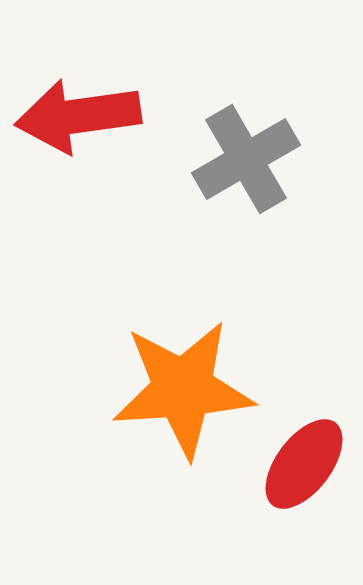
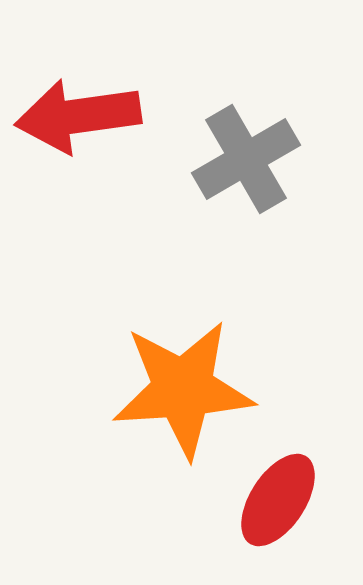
red ellipse: moved 26 px left, 36 px down; rotated 4 degrees counterclockwise
